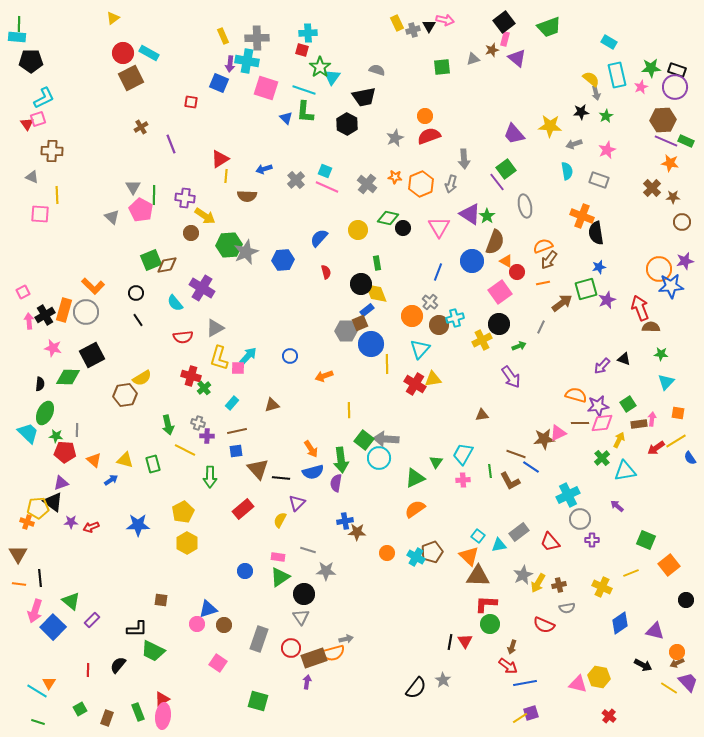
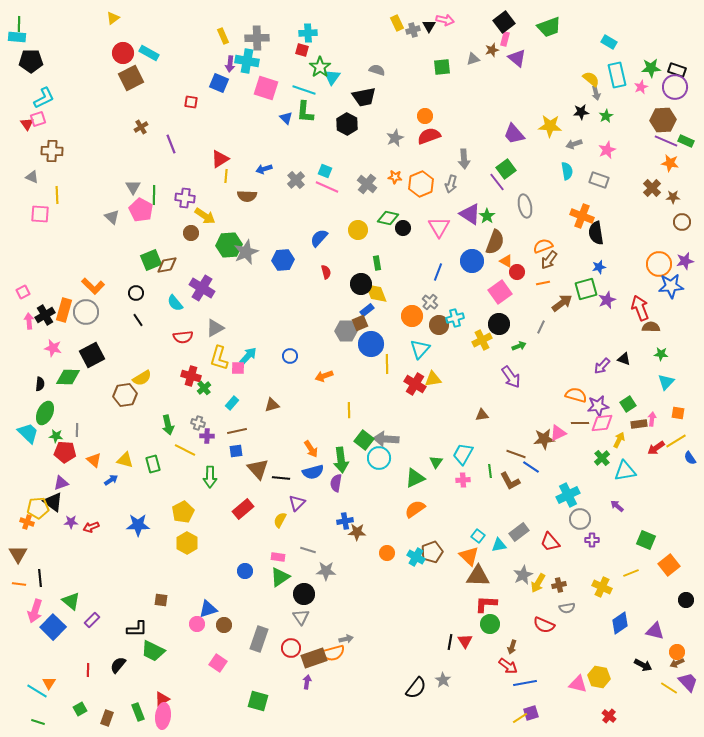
orange circle at (659, 269): moved 5 px up
